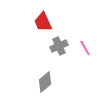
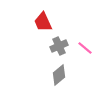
pink line: rotated 21 degrees counterclockwise
gray diamond: moved 14 px right, 7 px up
